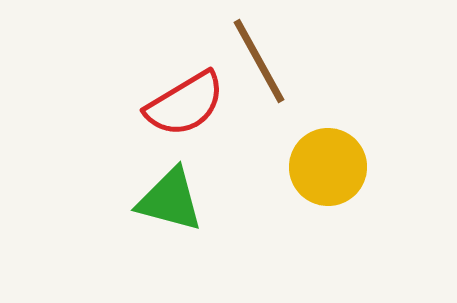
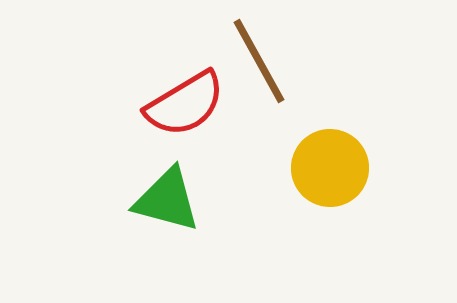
yellow circle: moved 2 px right, 1 px down
green triangle: moved 3 px left
